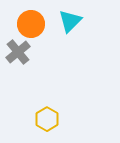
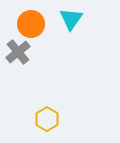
cyan triangle: moved 1 px right, 2 px up; rotated 10 degrees counterclockwise
